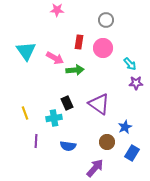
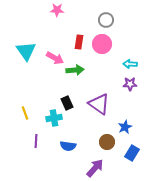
pink circle: moved 1 px left, 4 px up
cyan arrow: rotated 136 degrees clockwise
purple star: moved 6 px left, 1 px down
